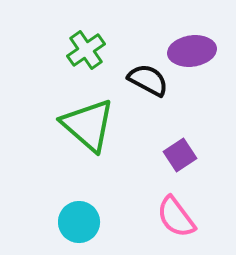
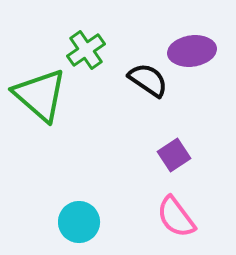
black semicircle: rotated 6 degrees clockwise
green triangle: moved 48 px left, 30 px up
purple square: moved 6 px left
